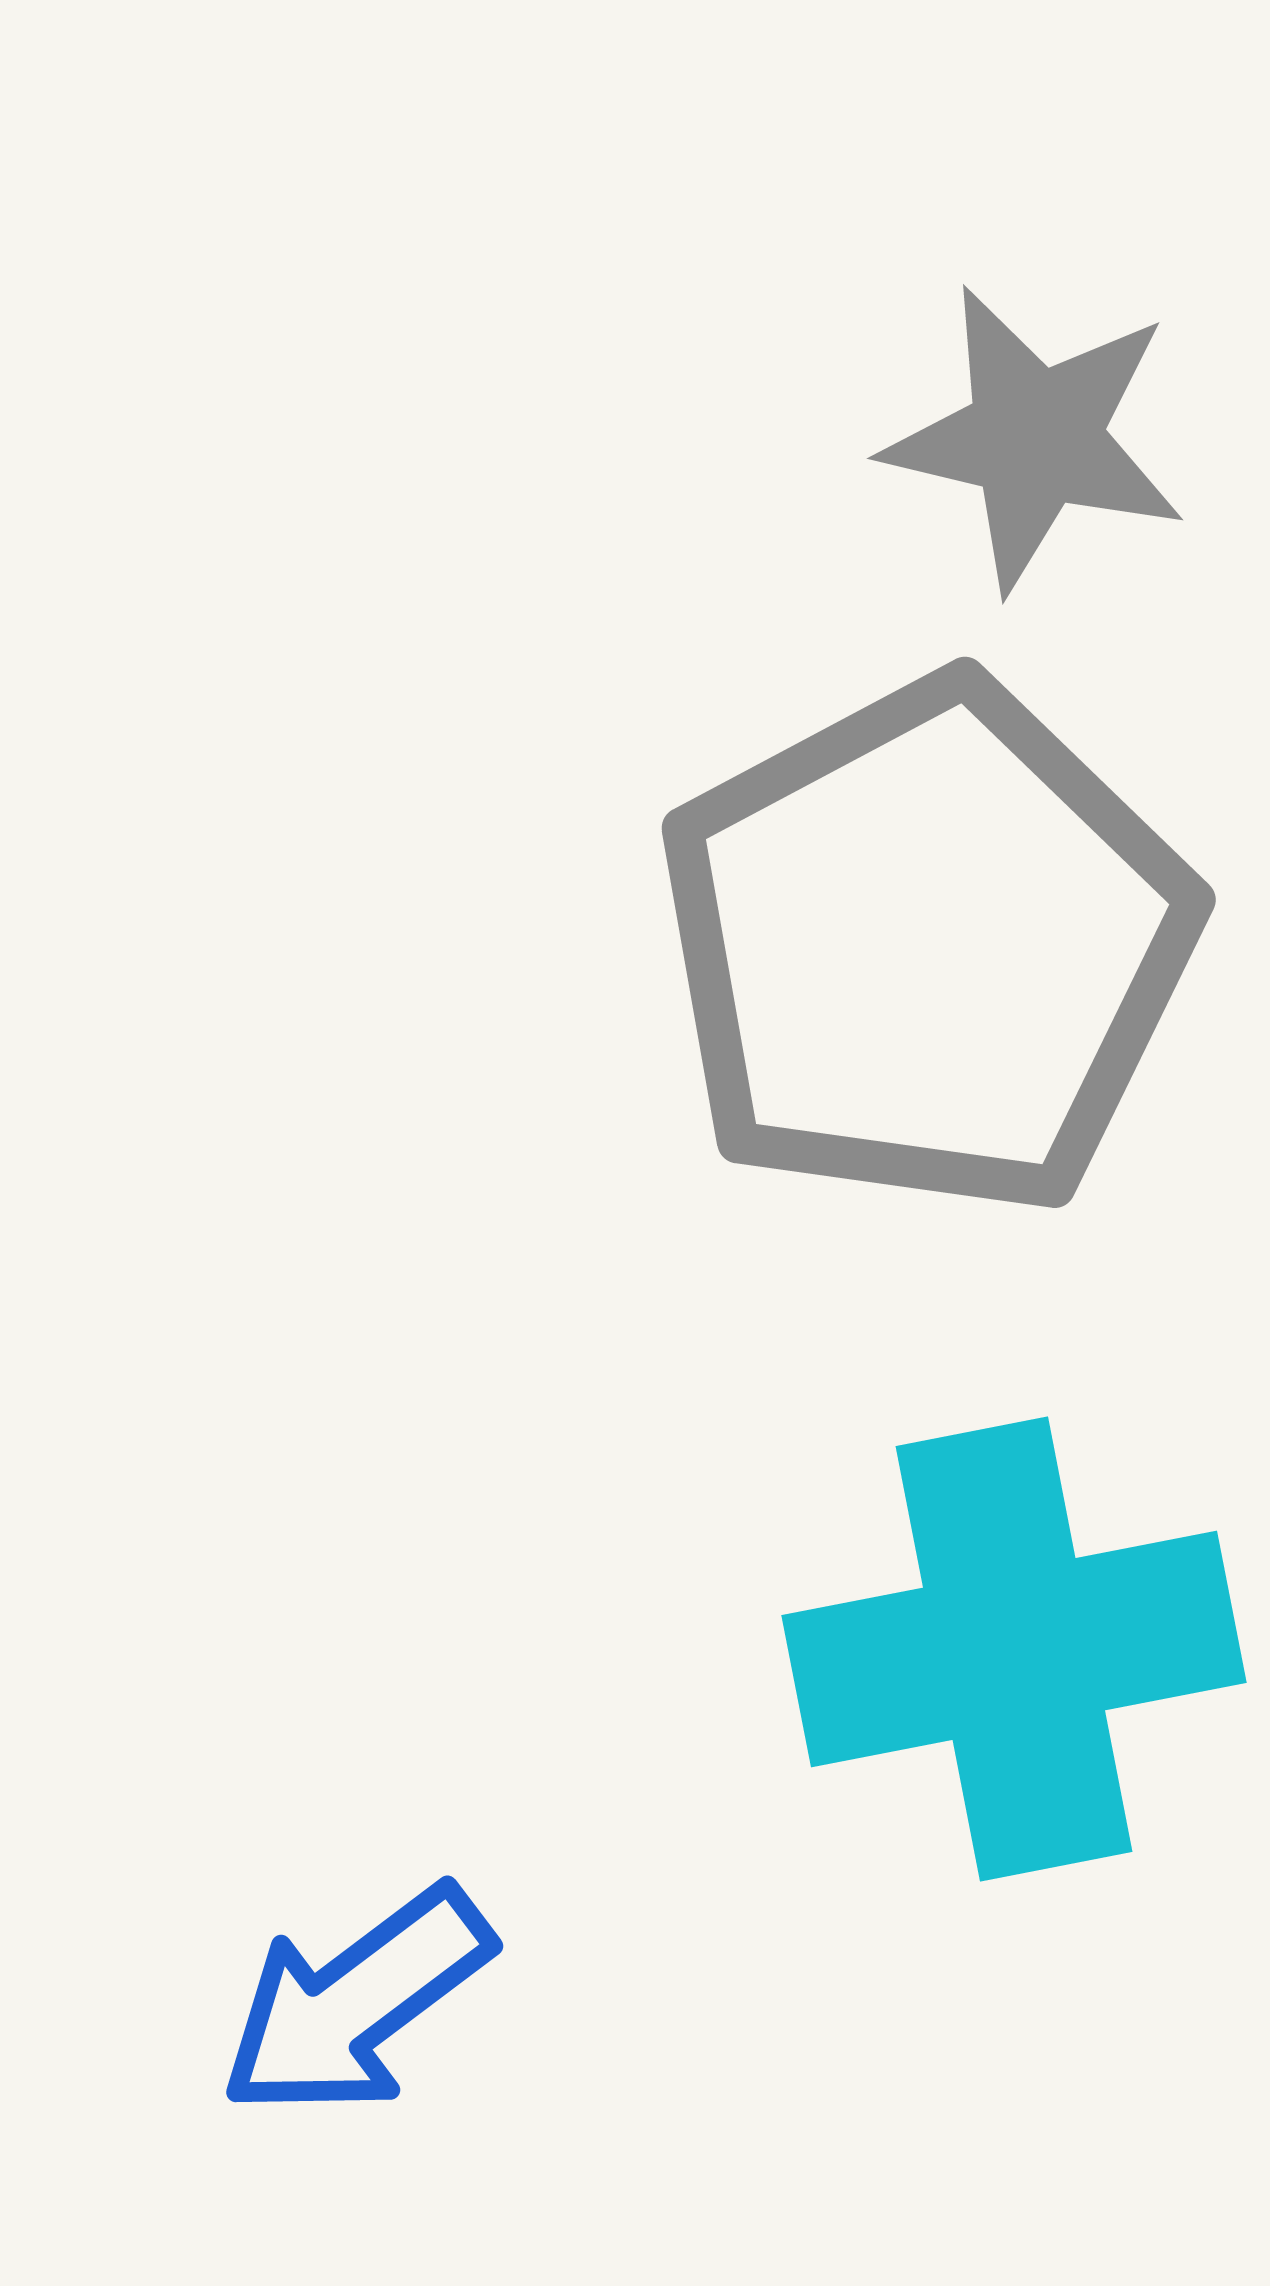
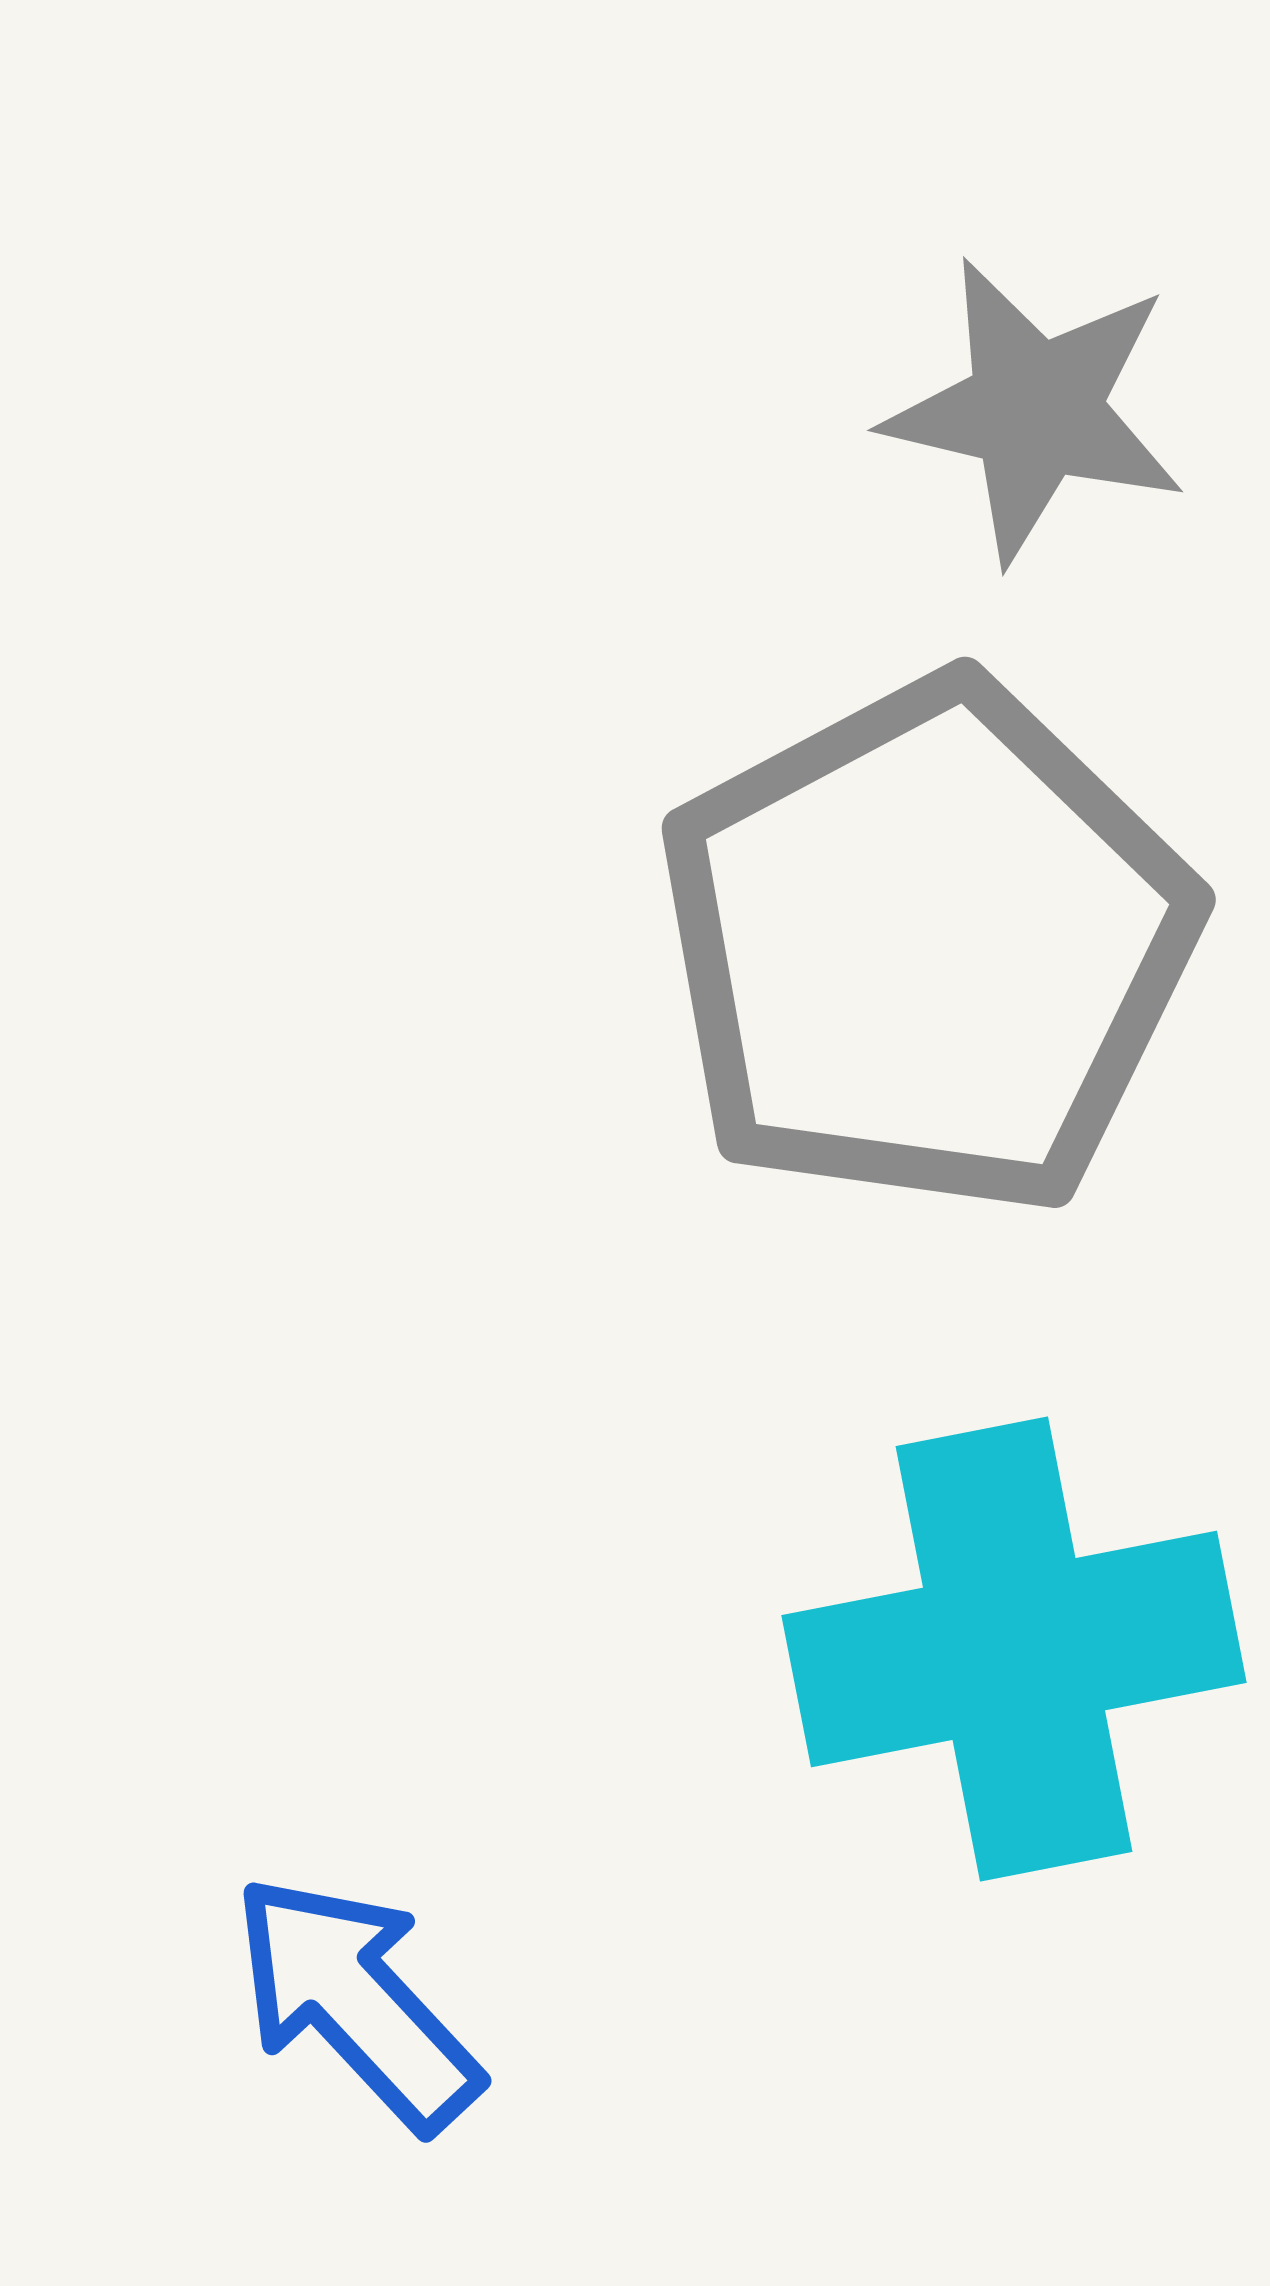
gray star: moved 28 px up
blue arrow: rotated 84 degrees clockwise
